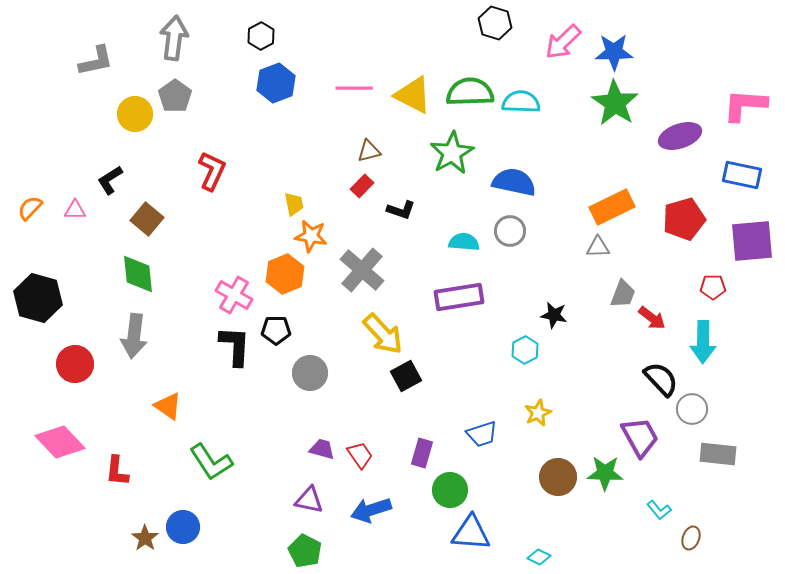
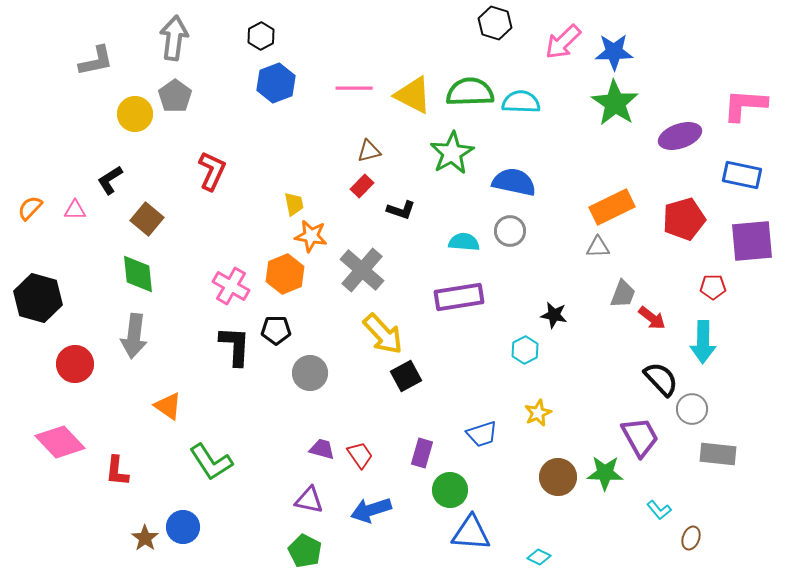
pink cross at (234, 295): moved 3 px left, 9 px up
